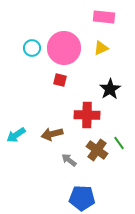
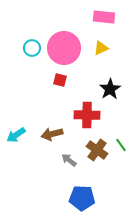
green line: moved 2 px right, 2 px down
